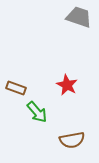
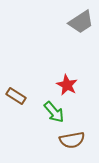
gray trapezoid: moved 2 px right, 5 px down; rotated 128 degrees clockwise
brown rectangle: moved 8 px down; rotated 12 degrees clockwise
green arrow: moved 17 px right
